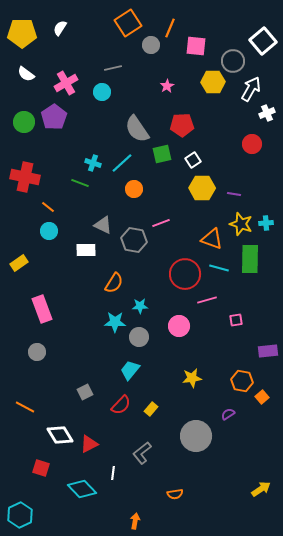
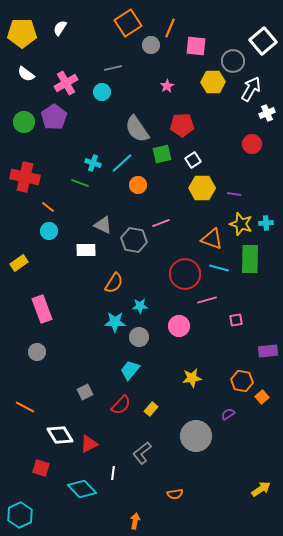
orange circle at (134, 189): moved 4 px right, 4 px up
